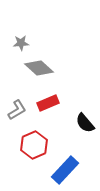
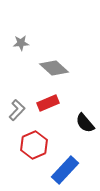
gray diamond: moved 15 px right
gray L-shape: rotated 15 degrees counterclockwise
